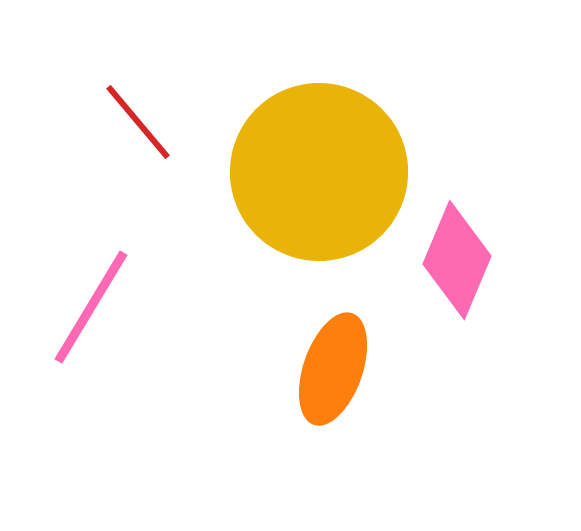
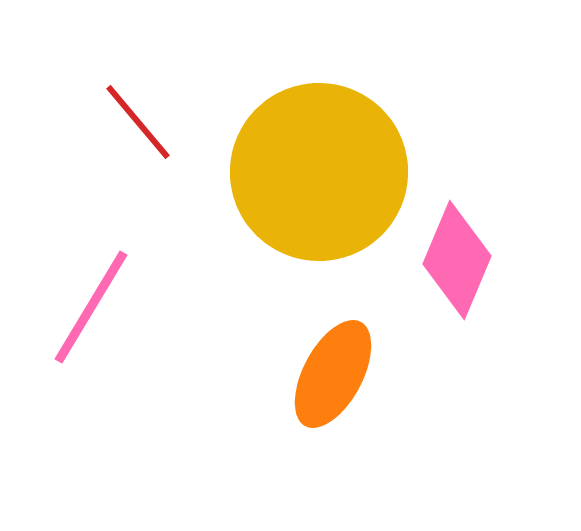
orange ellipse: moved 5 px down; rotated 9 degrees clockwise
